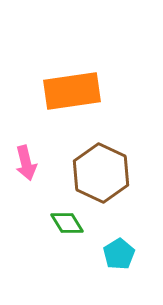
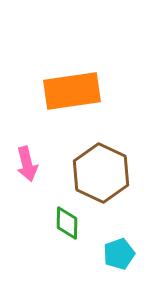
pink arrow: moved 1 px right, 1 px down
green diamond: rotated 32 degrees clockwise
cyan pentagon: rotated 12 degrees clockwise
